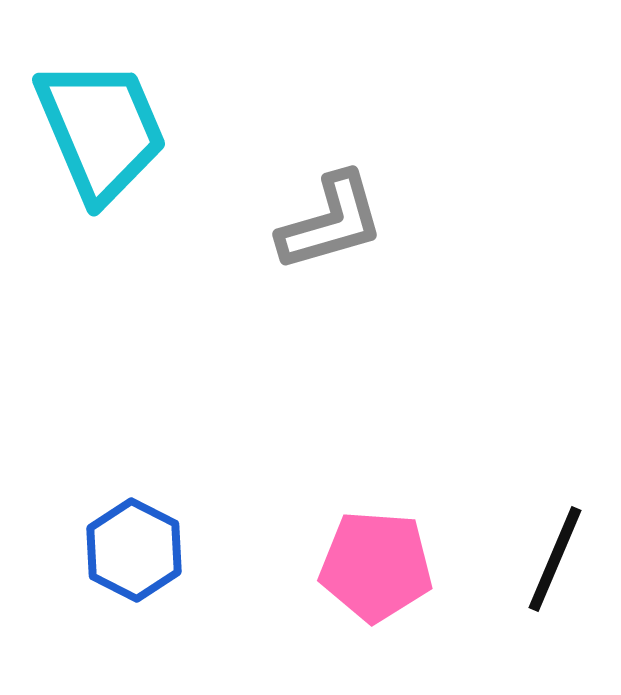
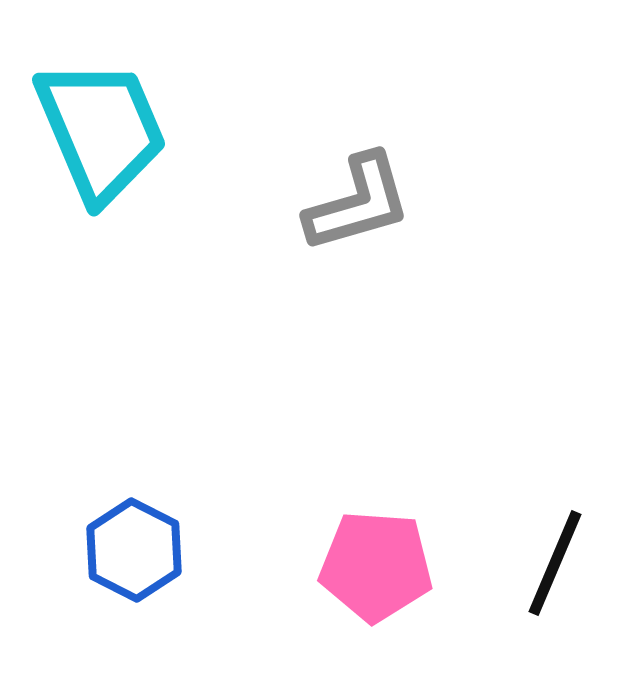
gray L-shape: moved 27 px right, 19 px up
black line: moved 4 px down
